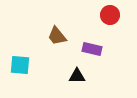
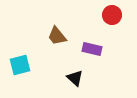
red circle: moved 2 px right
cyan square: rotated 20 degrees counterclockwise
black triangle: moved 2 px left, 2 px down; rotated 42 degrees clockwise
